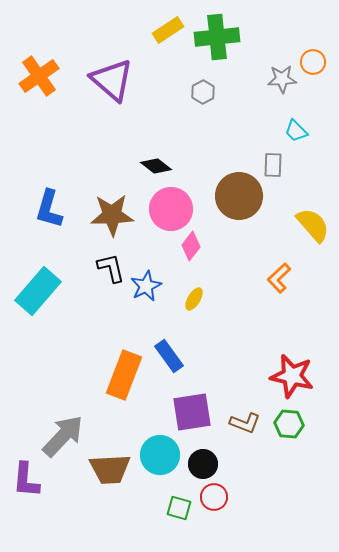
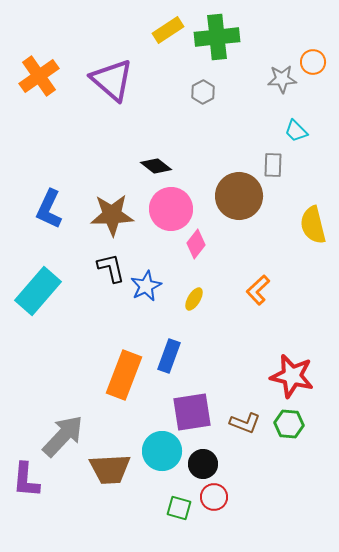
blue L-shape: rotated 9 degrees clockwise
yellow semicircle: rotated 153 degrees counterclockwise
pink diamond: moved 5 px right, 2 px up
orange L-shape: moved 21 px left, 12 px down
blue rectangle: rotated 56 degrees clockwise
cyan circle: moved 2 px right, 4 px up
